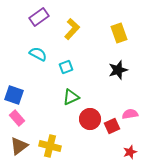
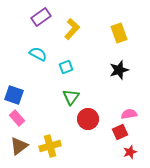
purple rectangle: moved 2 px right
black star: moved 1 px right
green triangle: rotated 30 degrees counterclockwise
pink semicircle: moved 1 px left
red circle: moved 2 px left
red square: moved 8 px right, 6 px down
yellow cross: rotated 30 degrees counterclockwise
